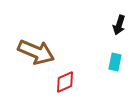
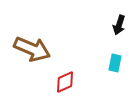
brown arrow: moved 4 px left, 3 px up
cyan rectangle: moved 1 px down
